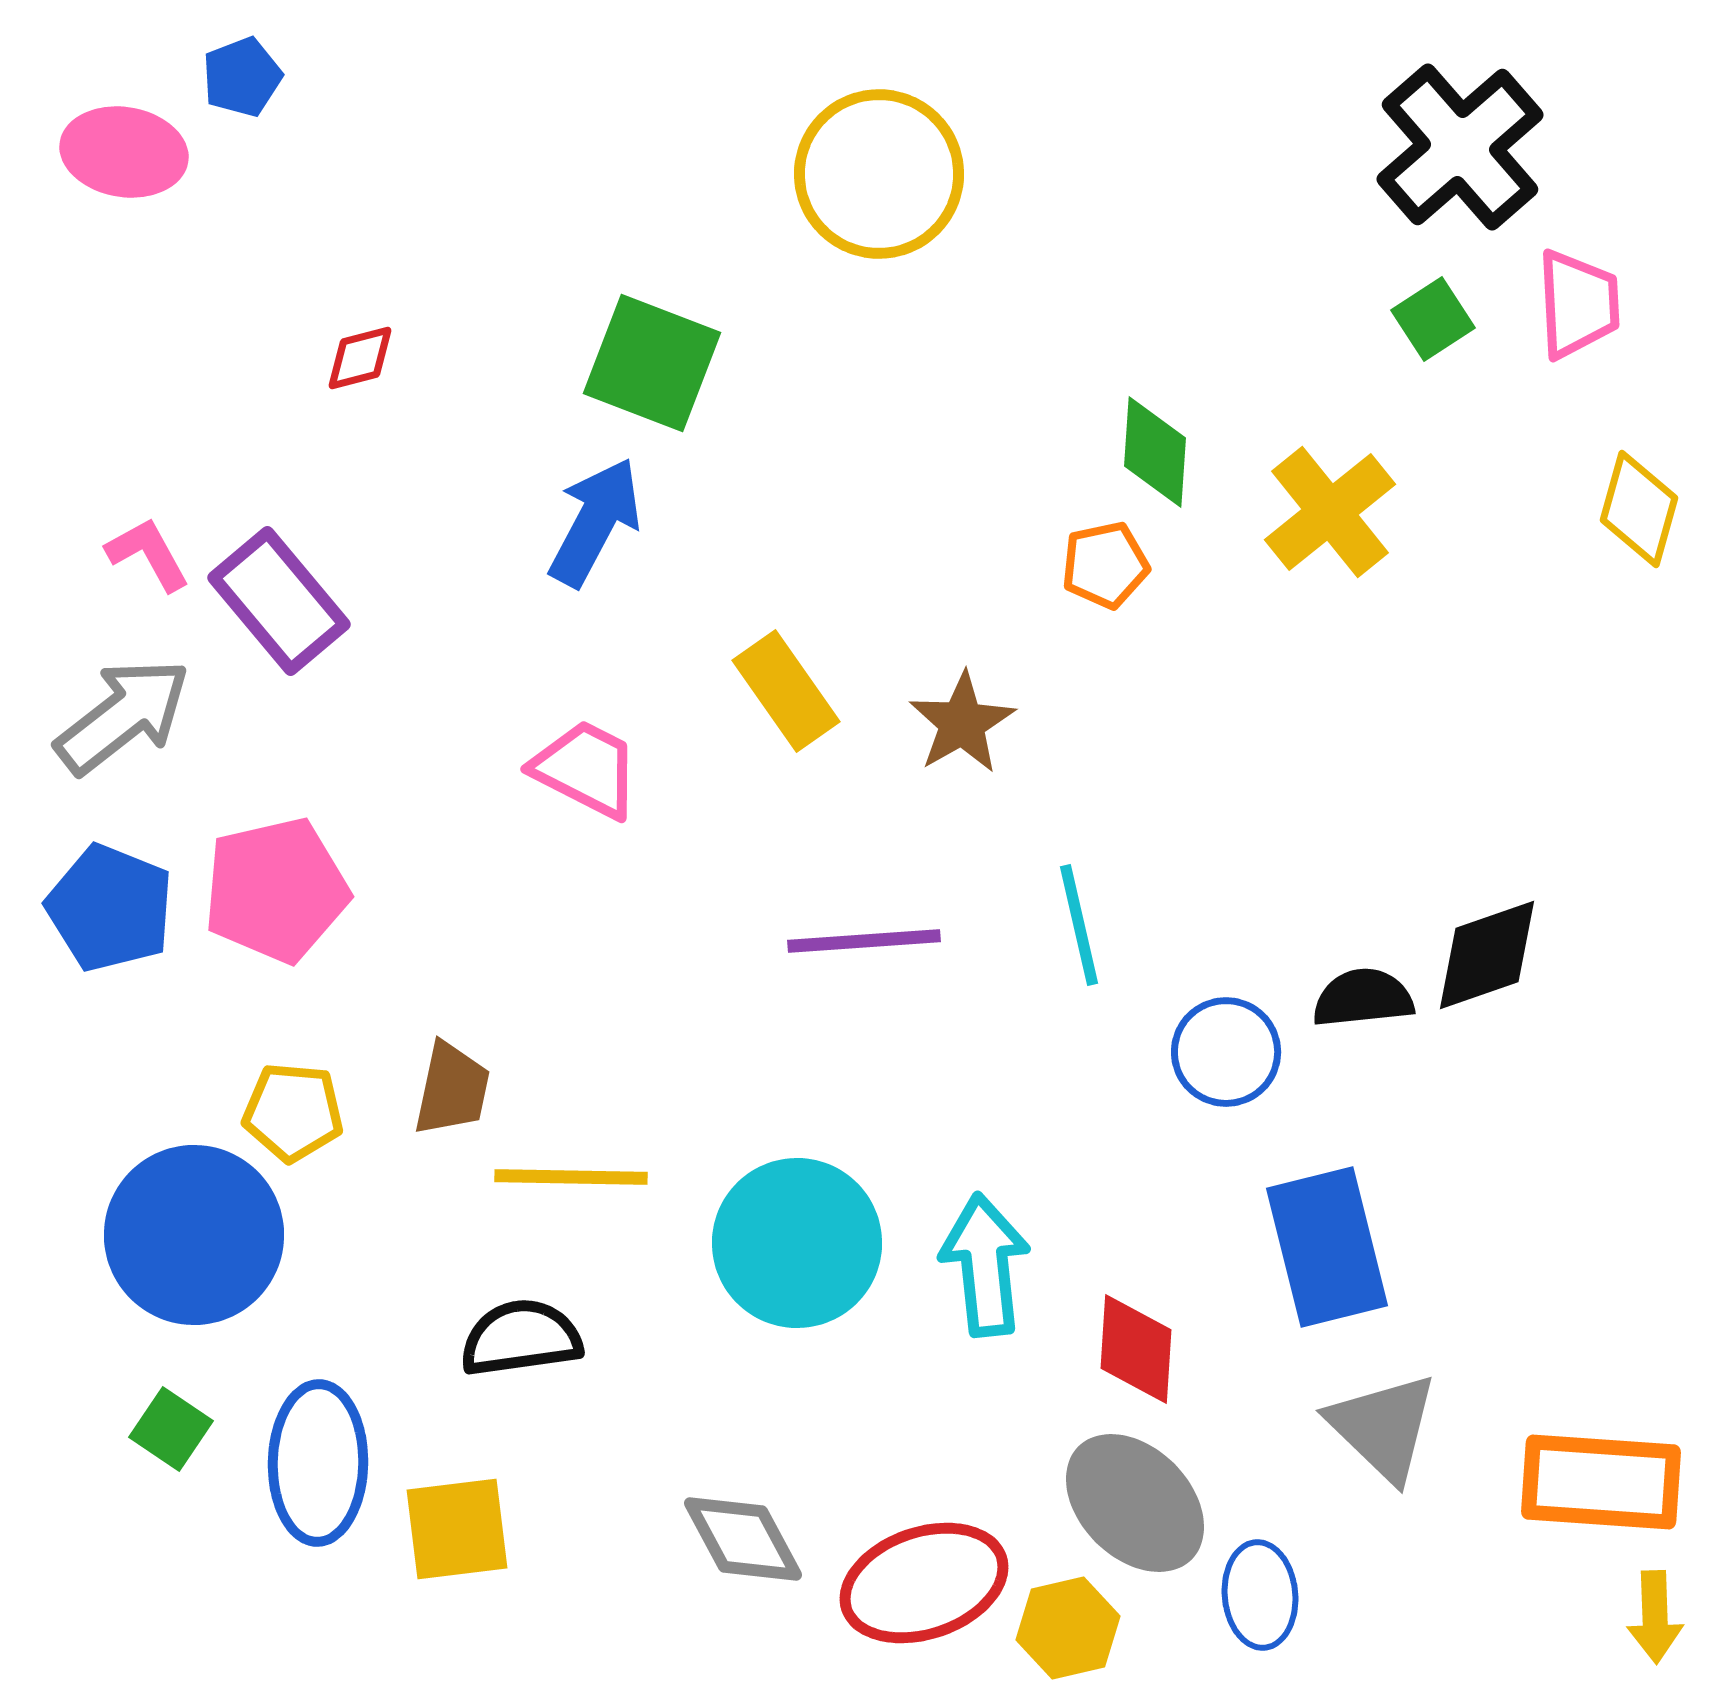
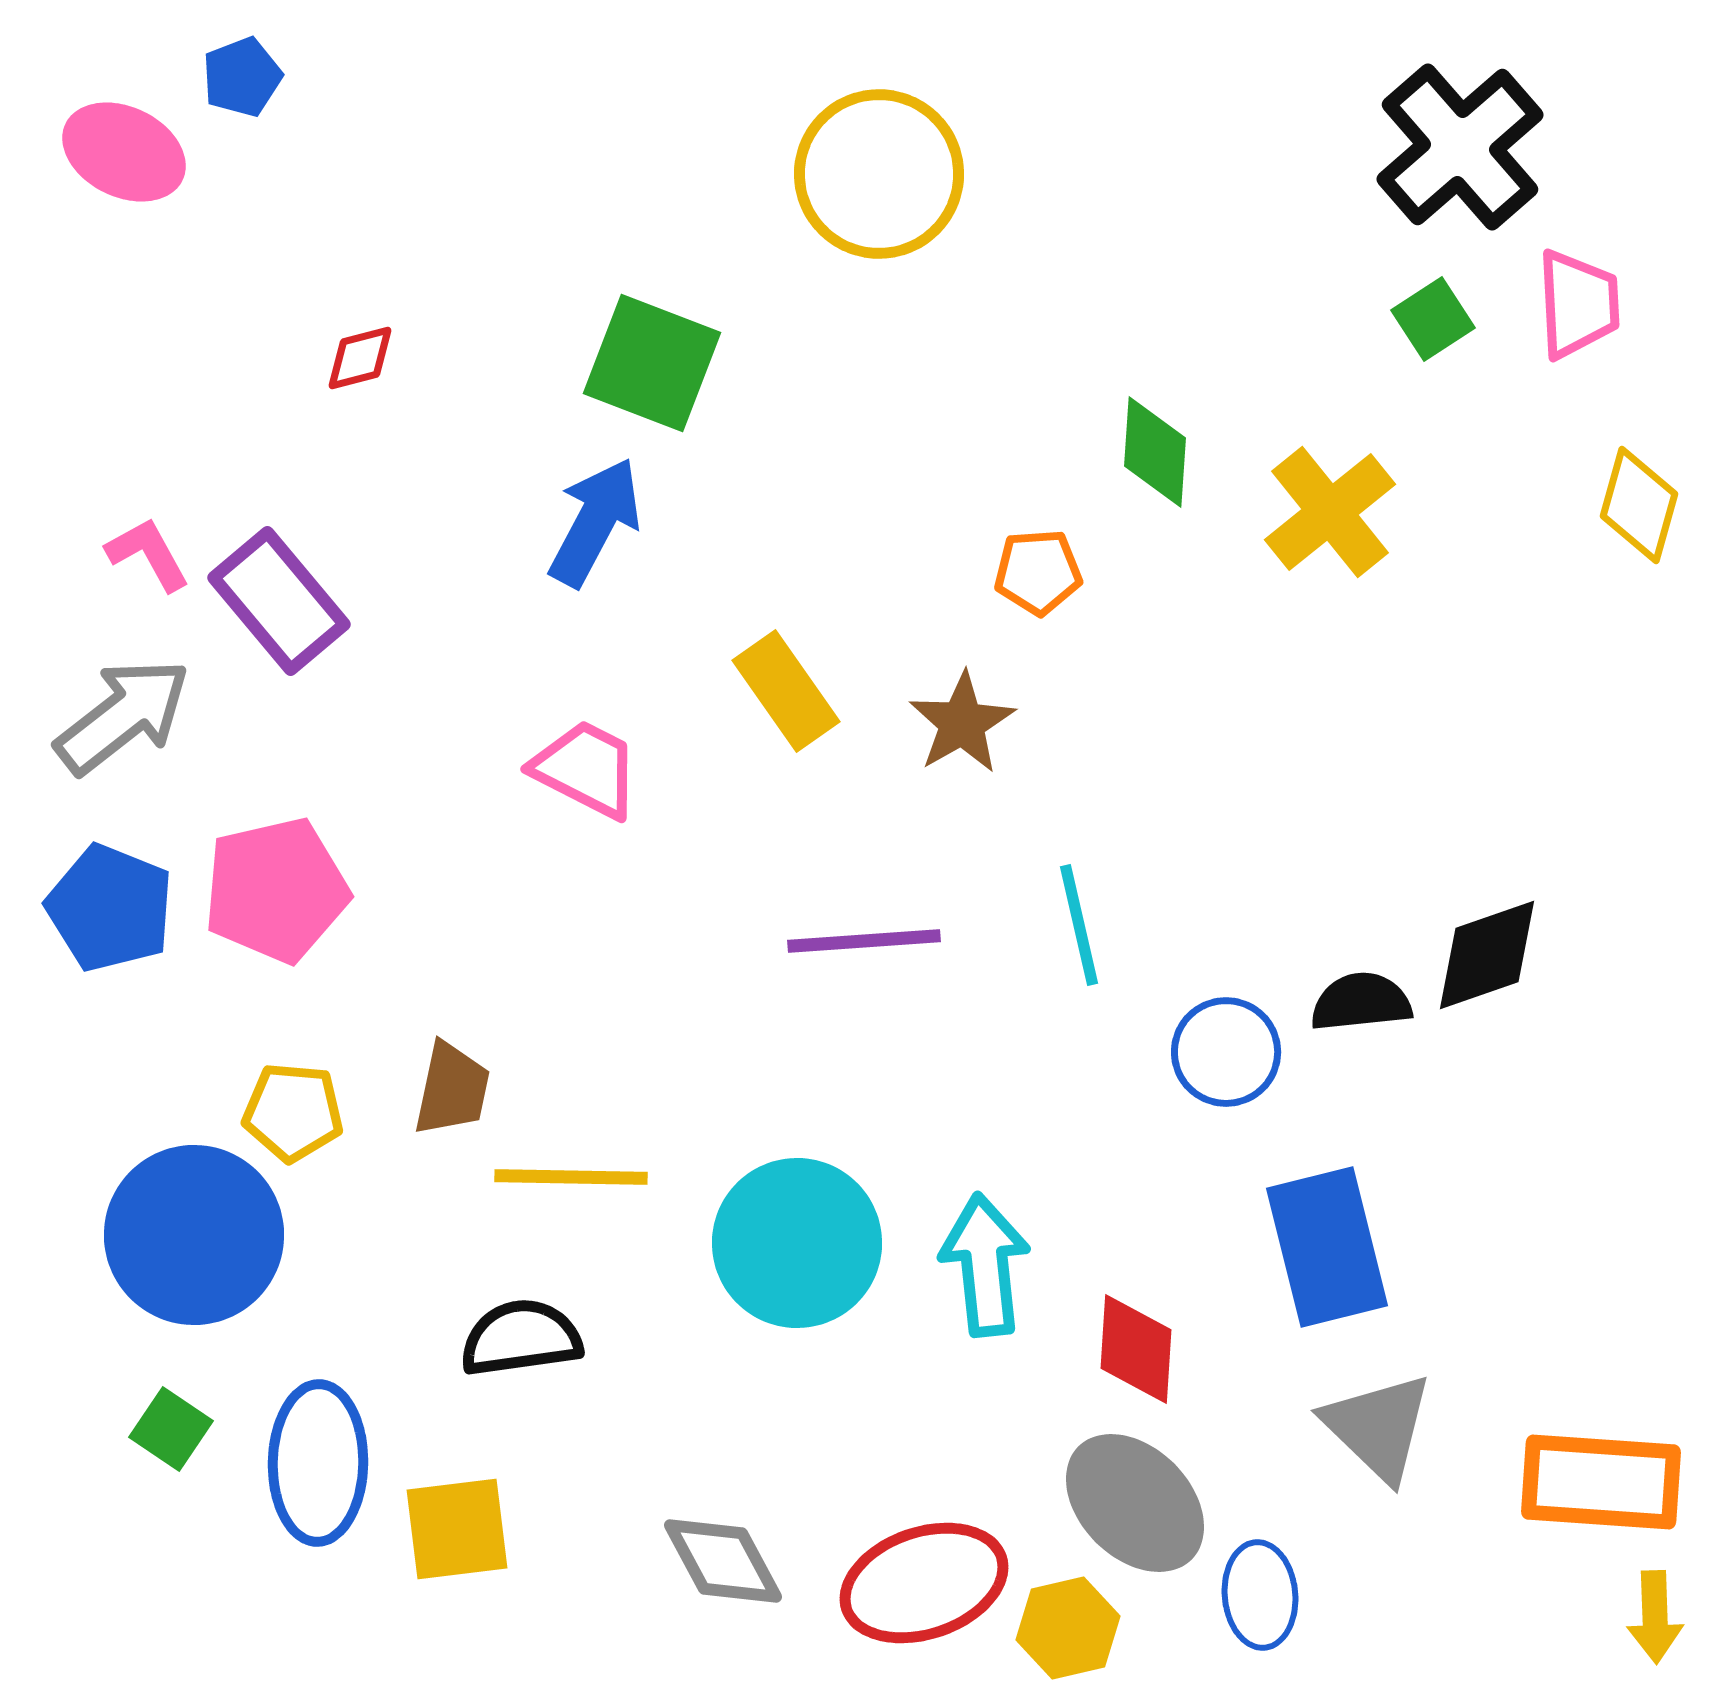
pink ellipse at (124, 152): rotated 17 degrees clockwise
yellow diamond at (1639, 509): moved 4 px up
orange pentagon at (1105, 565): moved 67 px left, 7 px down; rotated 8 degrees clockwise
black semicircle at (1363, 998): moved 2 px left, 4 px down
gray triangle at (1383, 1427): moved 5 px left
gray diamond at (743, 1539): moved 20 px left, 22 px down
